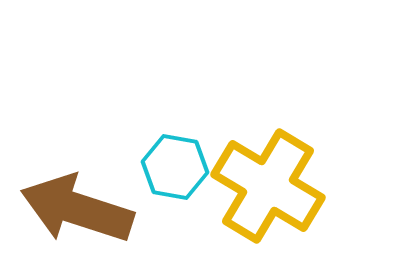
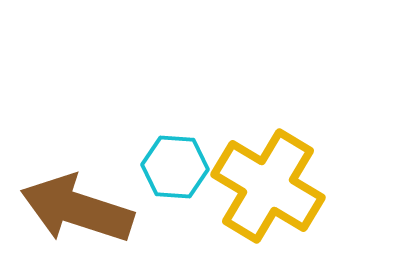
cyan hexagon: rotated 6 degrees counterclockwise
